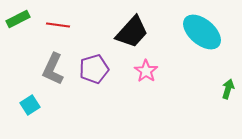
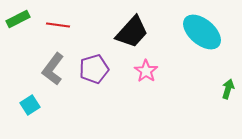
gray L-shape: rotated 12 degrees clockwise
